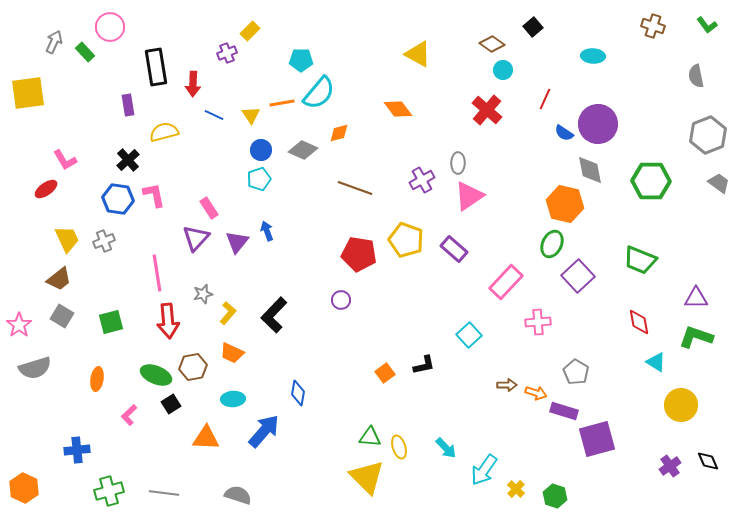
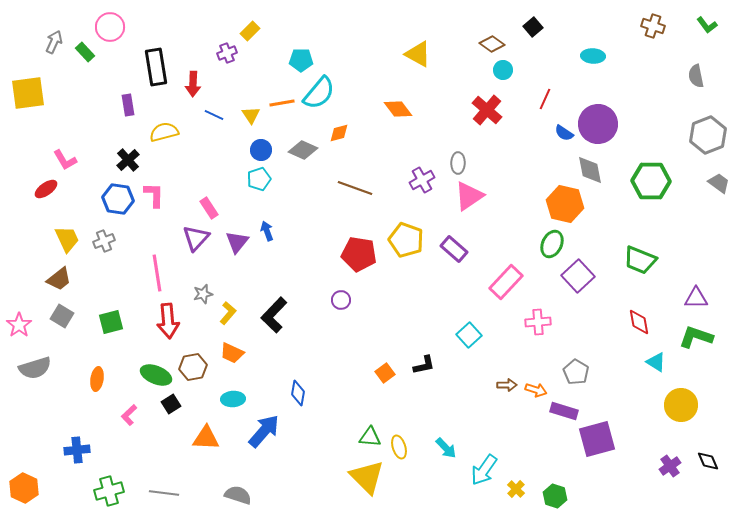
pink L-shape at (154, 195): rotated 12 degrees clockwise
orange arrow at (536, 393): moved 3 px up
